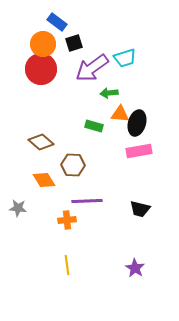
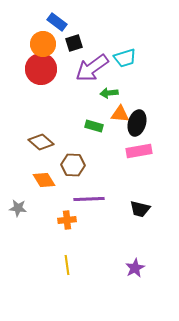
purple line: moved 2 px right, 2 px up
purple star: rotated 12 degrees clockwise
